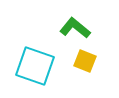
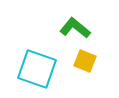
cyan square: moved 2 px right, 3 px down
